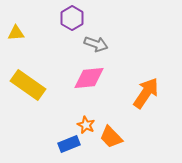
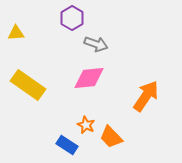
orange arrow: moved 3 px down
blue rectangle: moved 2 px left, 1 px down; rotated 55 degrees clockwise
